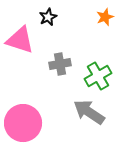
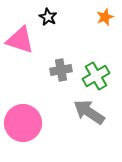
black star: rotated 18 degrees counterclockwise
gray cross: moved 1 px right, 6 px down
green cross: moved 2 px left
